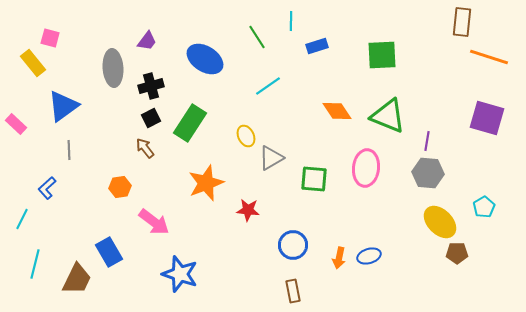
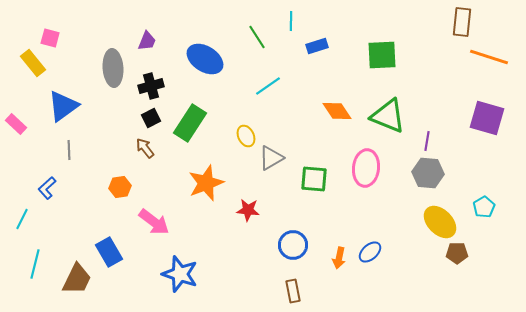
purple trapezoid at (147, 41): rotated 15 degrees counterclockwise
blue ellipse at (369, 256): moved 1 px right, 4 px up; rotated 25 degrees counterclockwise
